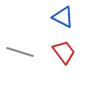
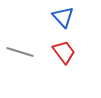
blue triangle: rotated 20 degrees clockwise
